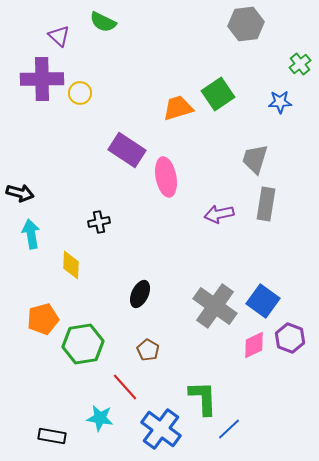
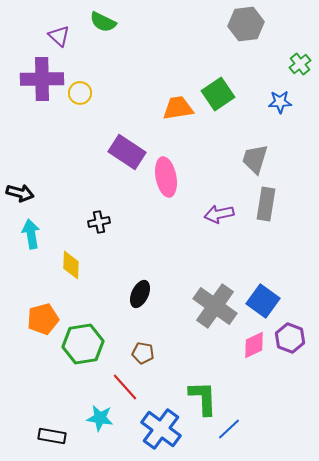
orange trapezoid: rotated 8 degrees clockwise
purple rectangle: moved 2 px down
brown pentagon: moved 5 px left, 3 px down; rotated 20 degrees counterclockwise
